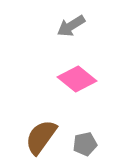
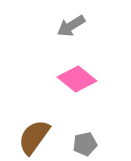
brown semicircle: moved 7 px left
